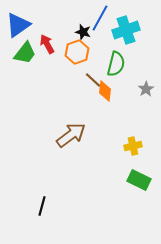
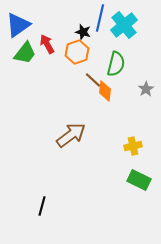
blue line: rotated 16 degrees counterclockwise
cyan cross: moved 2 px left, 5 px up; rotated 20 degrees counterclockwise
